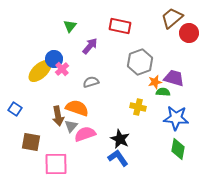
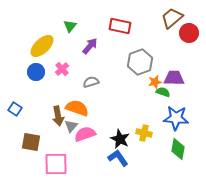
blue circle: moved 18 px left, 13 px down
yellow ellipse: moved 2 px right, 25 px up
purple trapezoid: rotated 15 degrees counterclockwise
green semicircle: rotated 16 degrees clockwise
yellow cross: moved 6 px right, 26 px down
